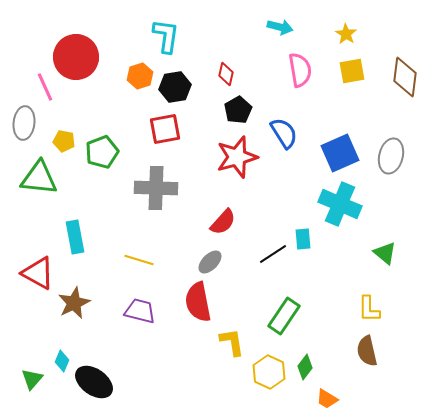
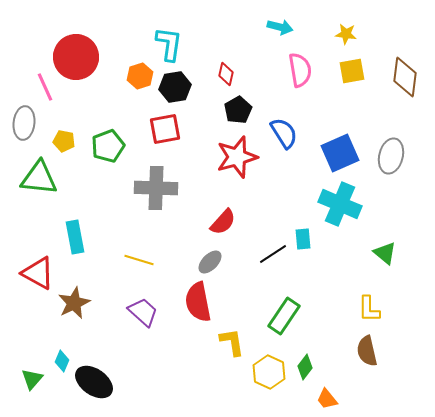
yellow star at (346, 34): rotated 25 degrees counterclockwise
cyan L-shape at (166, 36): moved 3 px right, 8 px down
green pentagon at (102, 152): moved 6 px right, 6 px up
purple trapezoid at (140, 311): moved 3 px right, 1 px down; rotated 28 degrees clockwise
orange trapezoid at (327, 399): rotated 20 degrees clockwise
